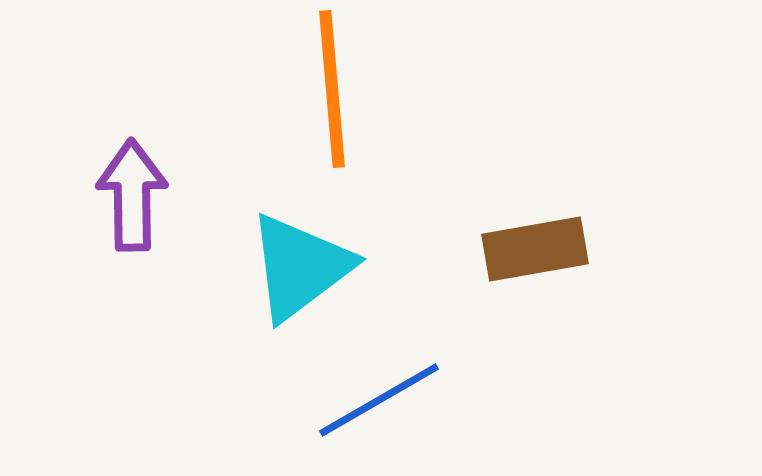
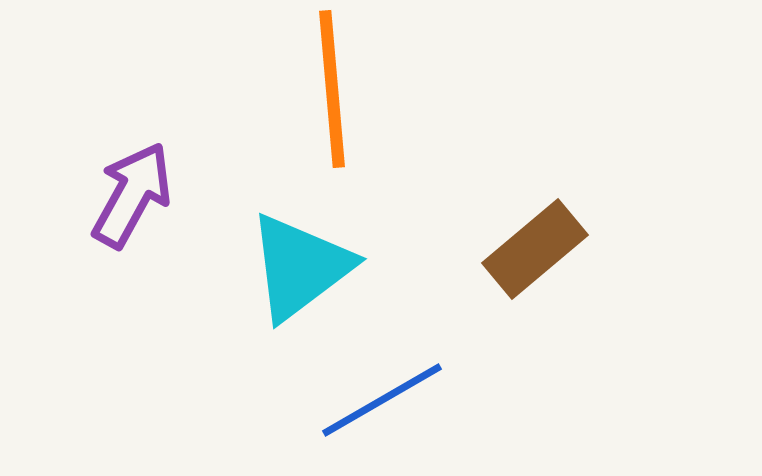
purple arrow: rotated 30 degrees clockwise
brown rectangle: rotated 30 degrees counterclockwise
blue line: moved 3 px right
